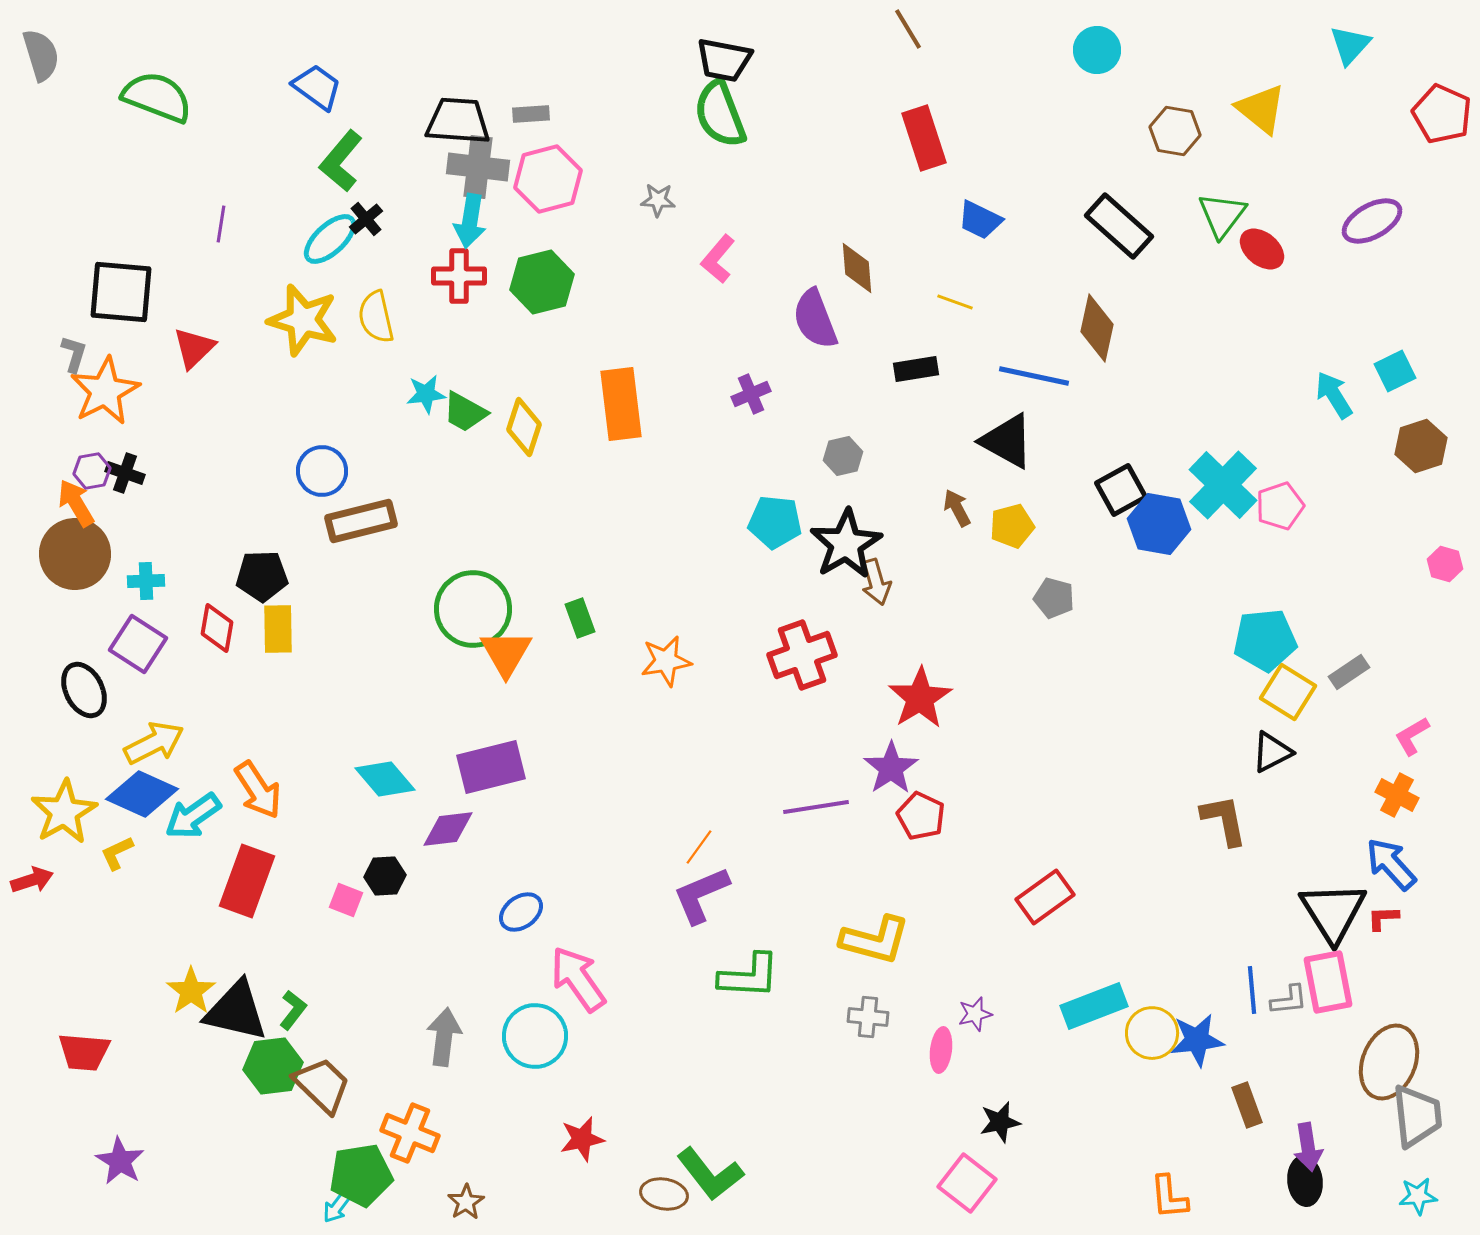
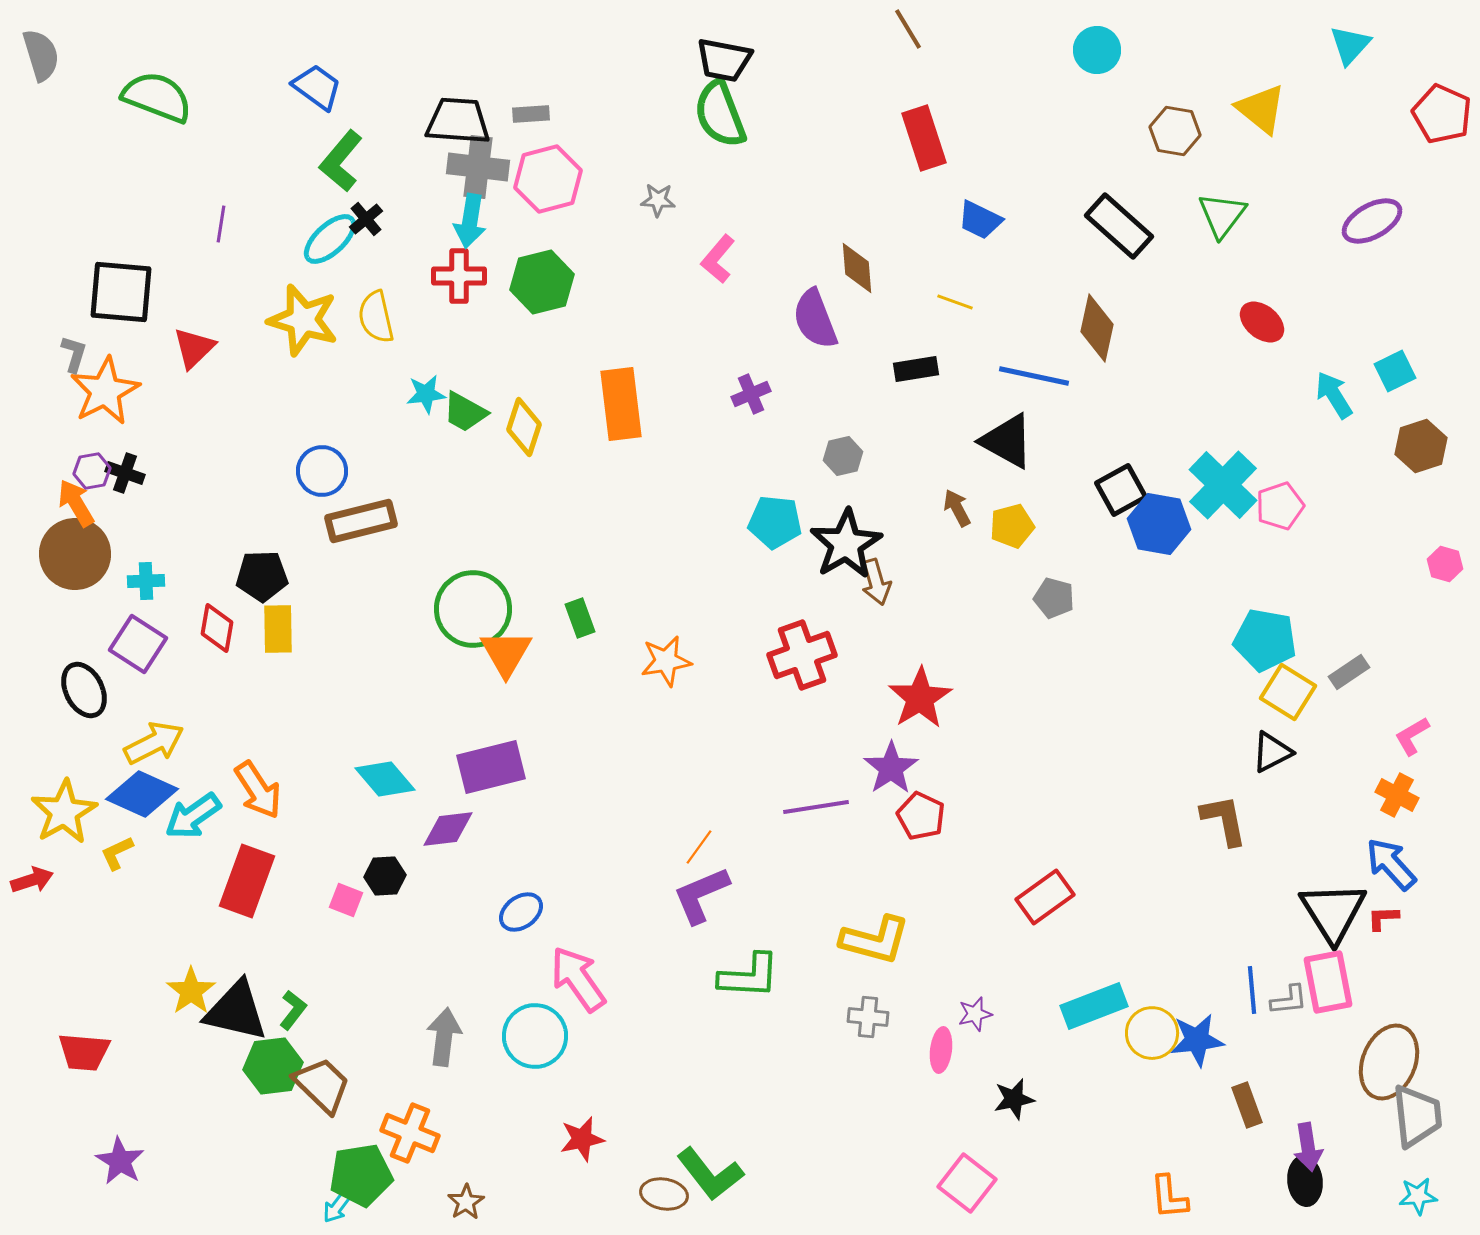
red ellipse at (1262, 249): moved 73 px down
cyan pentagon at (1265, 640): rotated 16 degrees clockwise
black star at (1000, 1122): moved 14 px right, 23 px up
